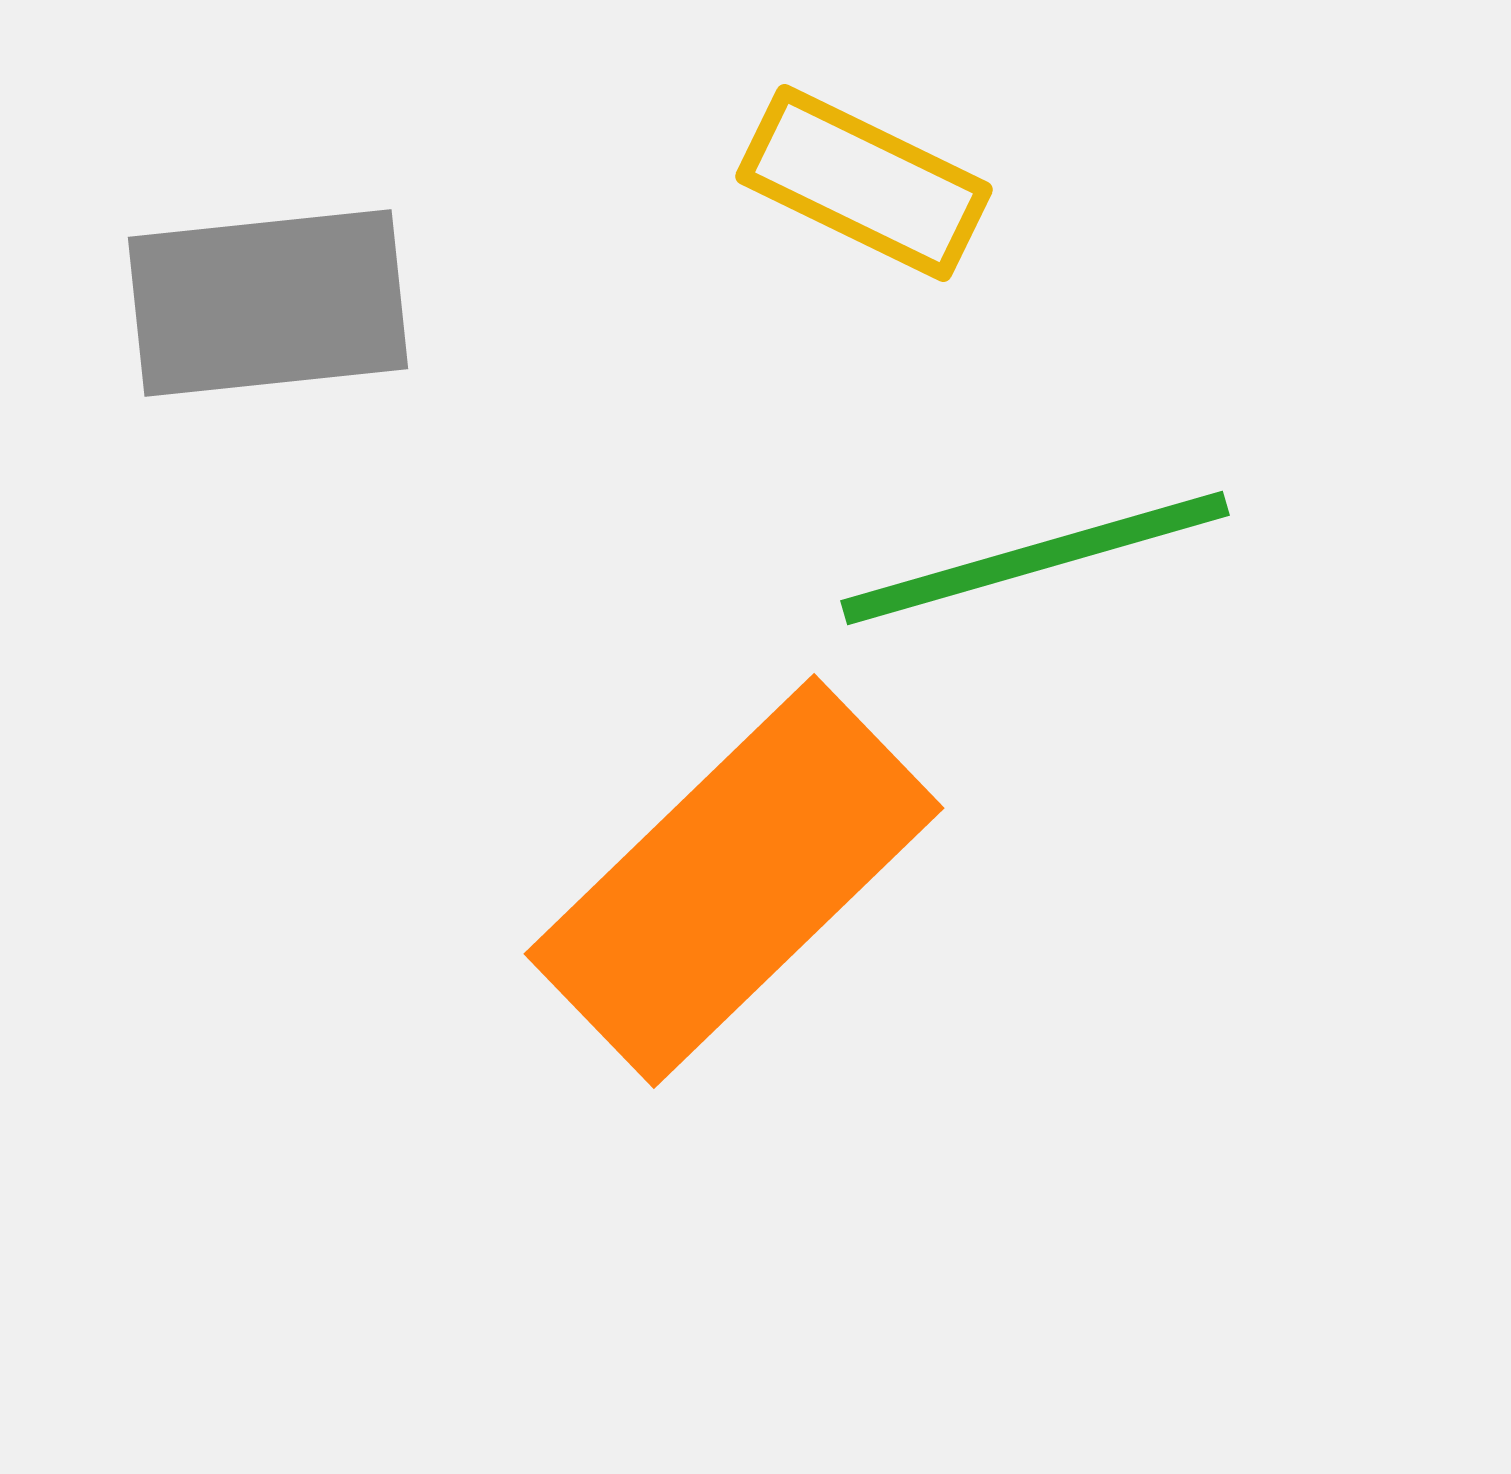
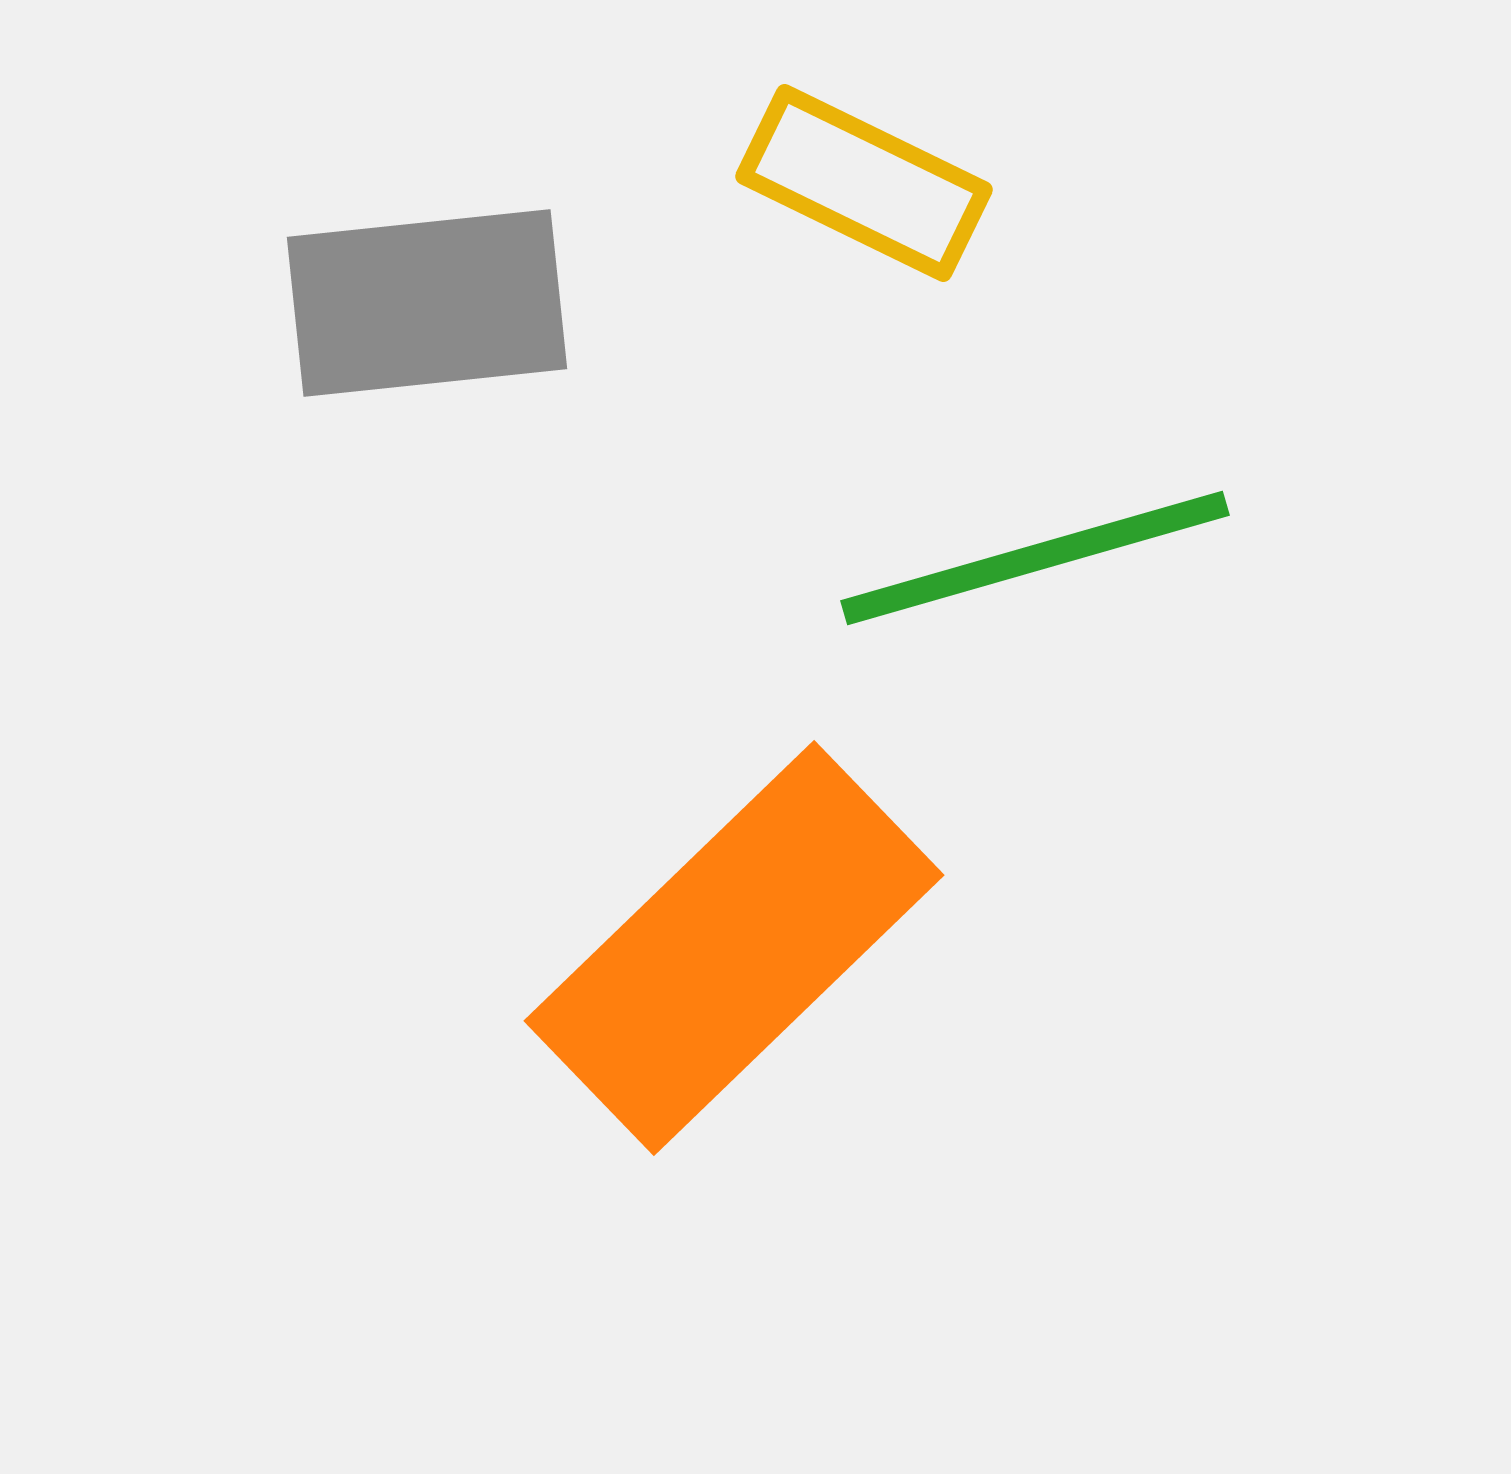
gray rectangle: moved 159 px right
orange rectangle: moved 67 px down
